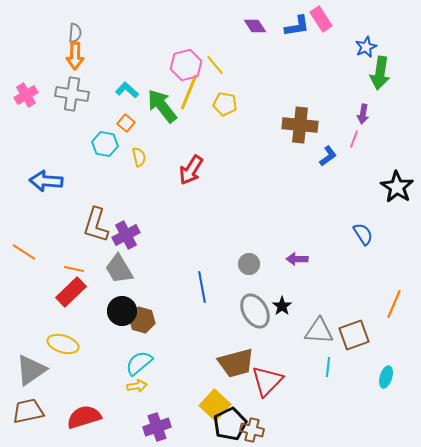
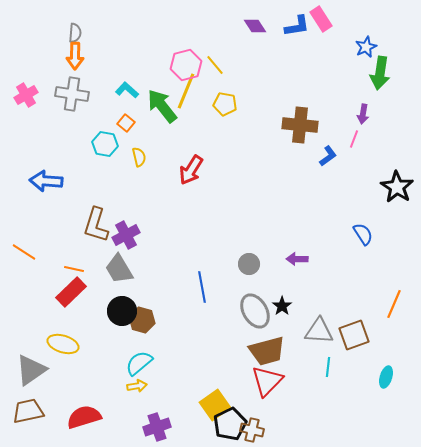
yellow line at (189, 92): moved 3 px left, 1 px up
brown trapezoid at (236, 363): moved 31 px right, 12 px up
yellow square at (215, 405): rotated 12 degrees clockwise
